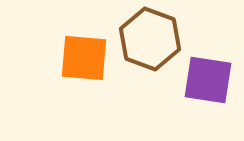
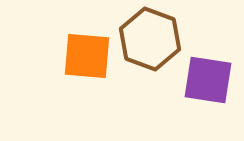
orange square: moved 3 px right, 2 px up
